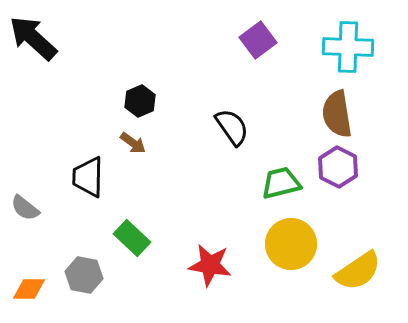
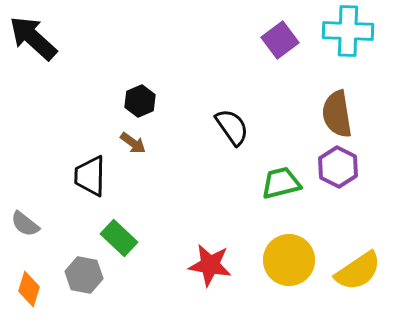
purple square: moved 22 px right
cyan cross: moved 16 px up
black trapezoid: moved 2 px right, 1 px up
gray semicircle: moved 16 px down
green rectangle: moved 13 px left
yellow circle: moved 2 px left, 16 px down
orange diamond: rotated 72 degrees counterclockwise
